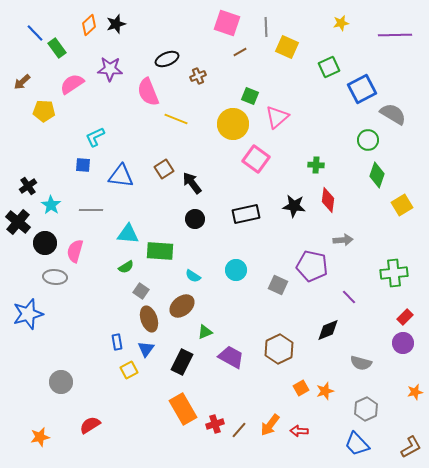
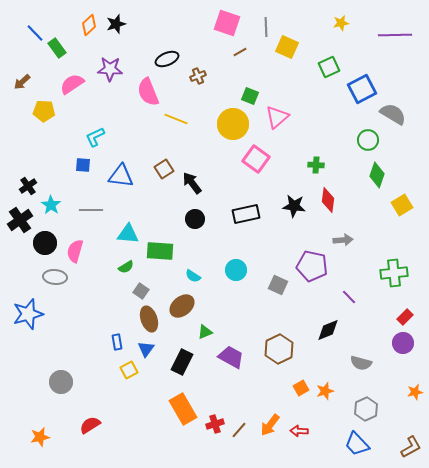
black cross at (18, 222): moved 2 px right, 2 px up; rotated 15 degrees clockwise
